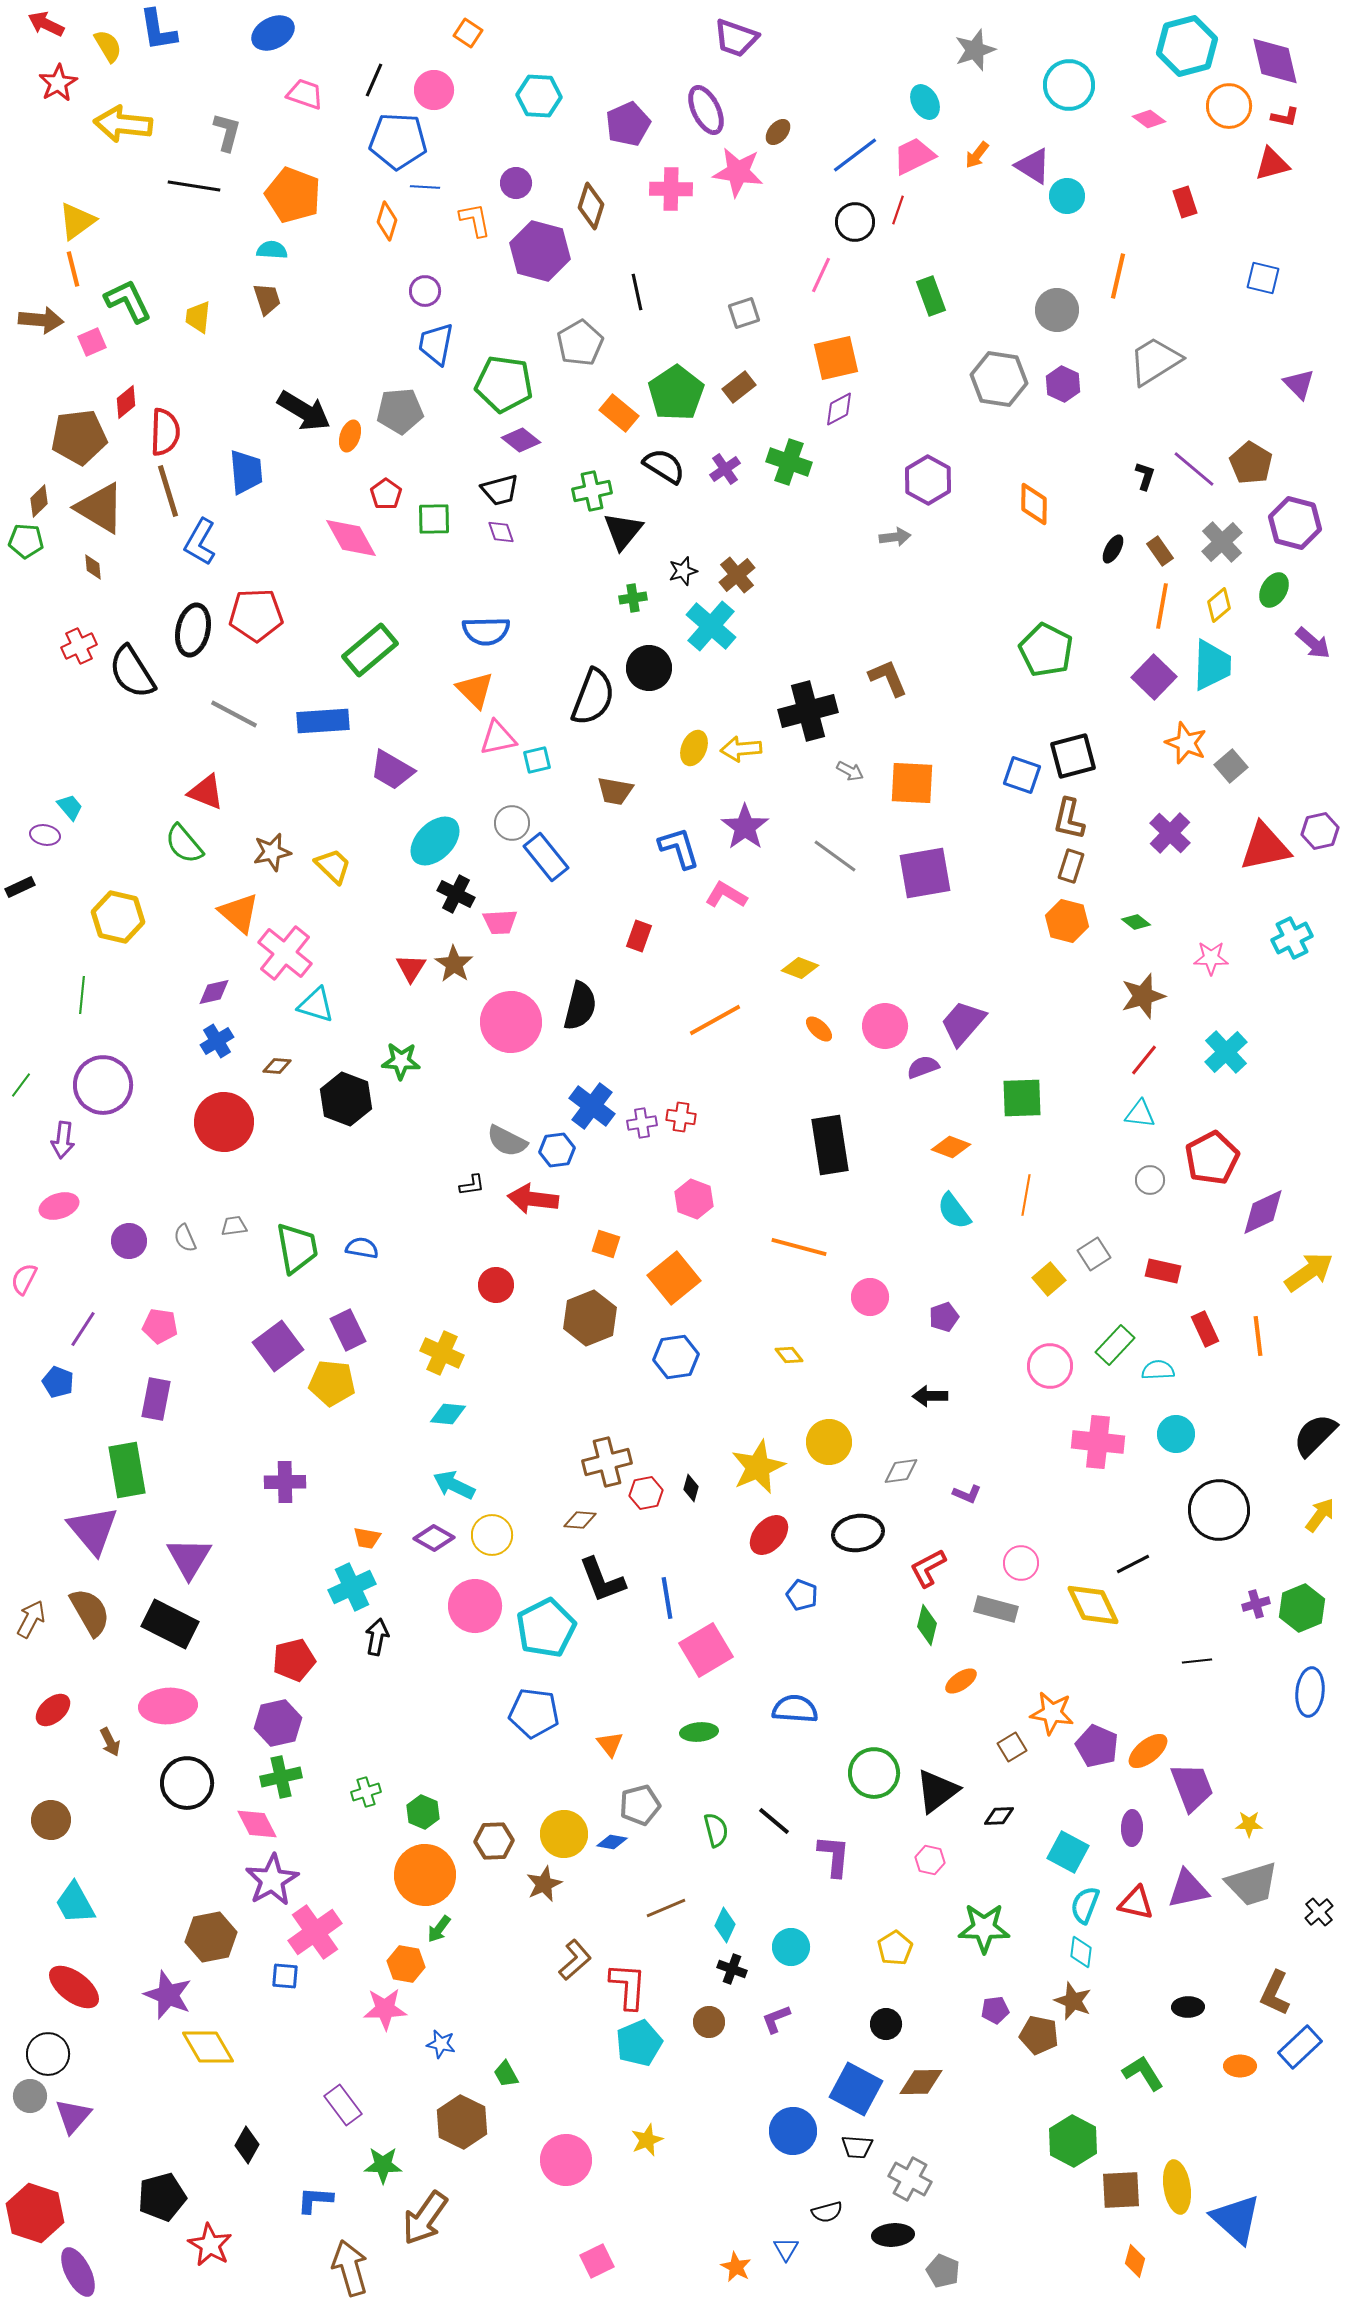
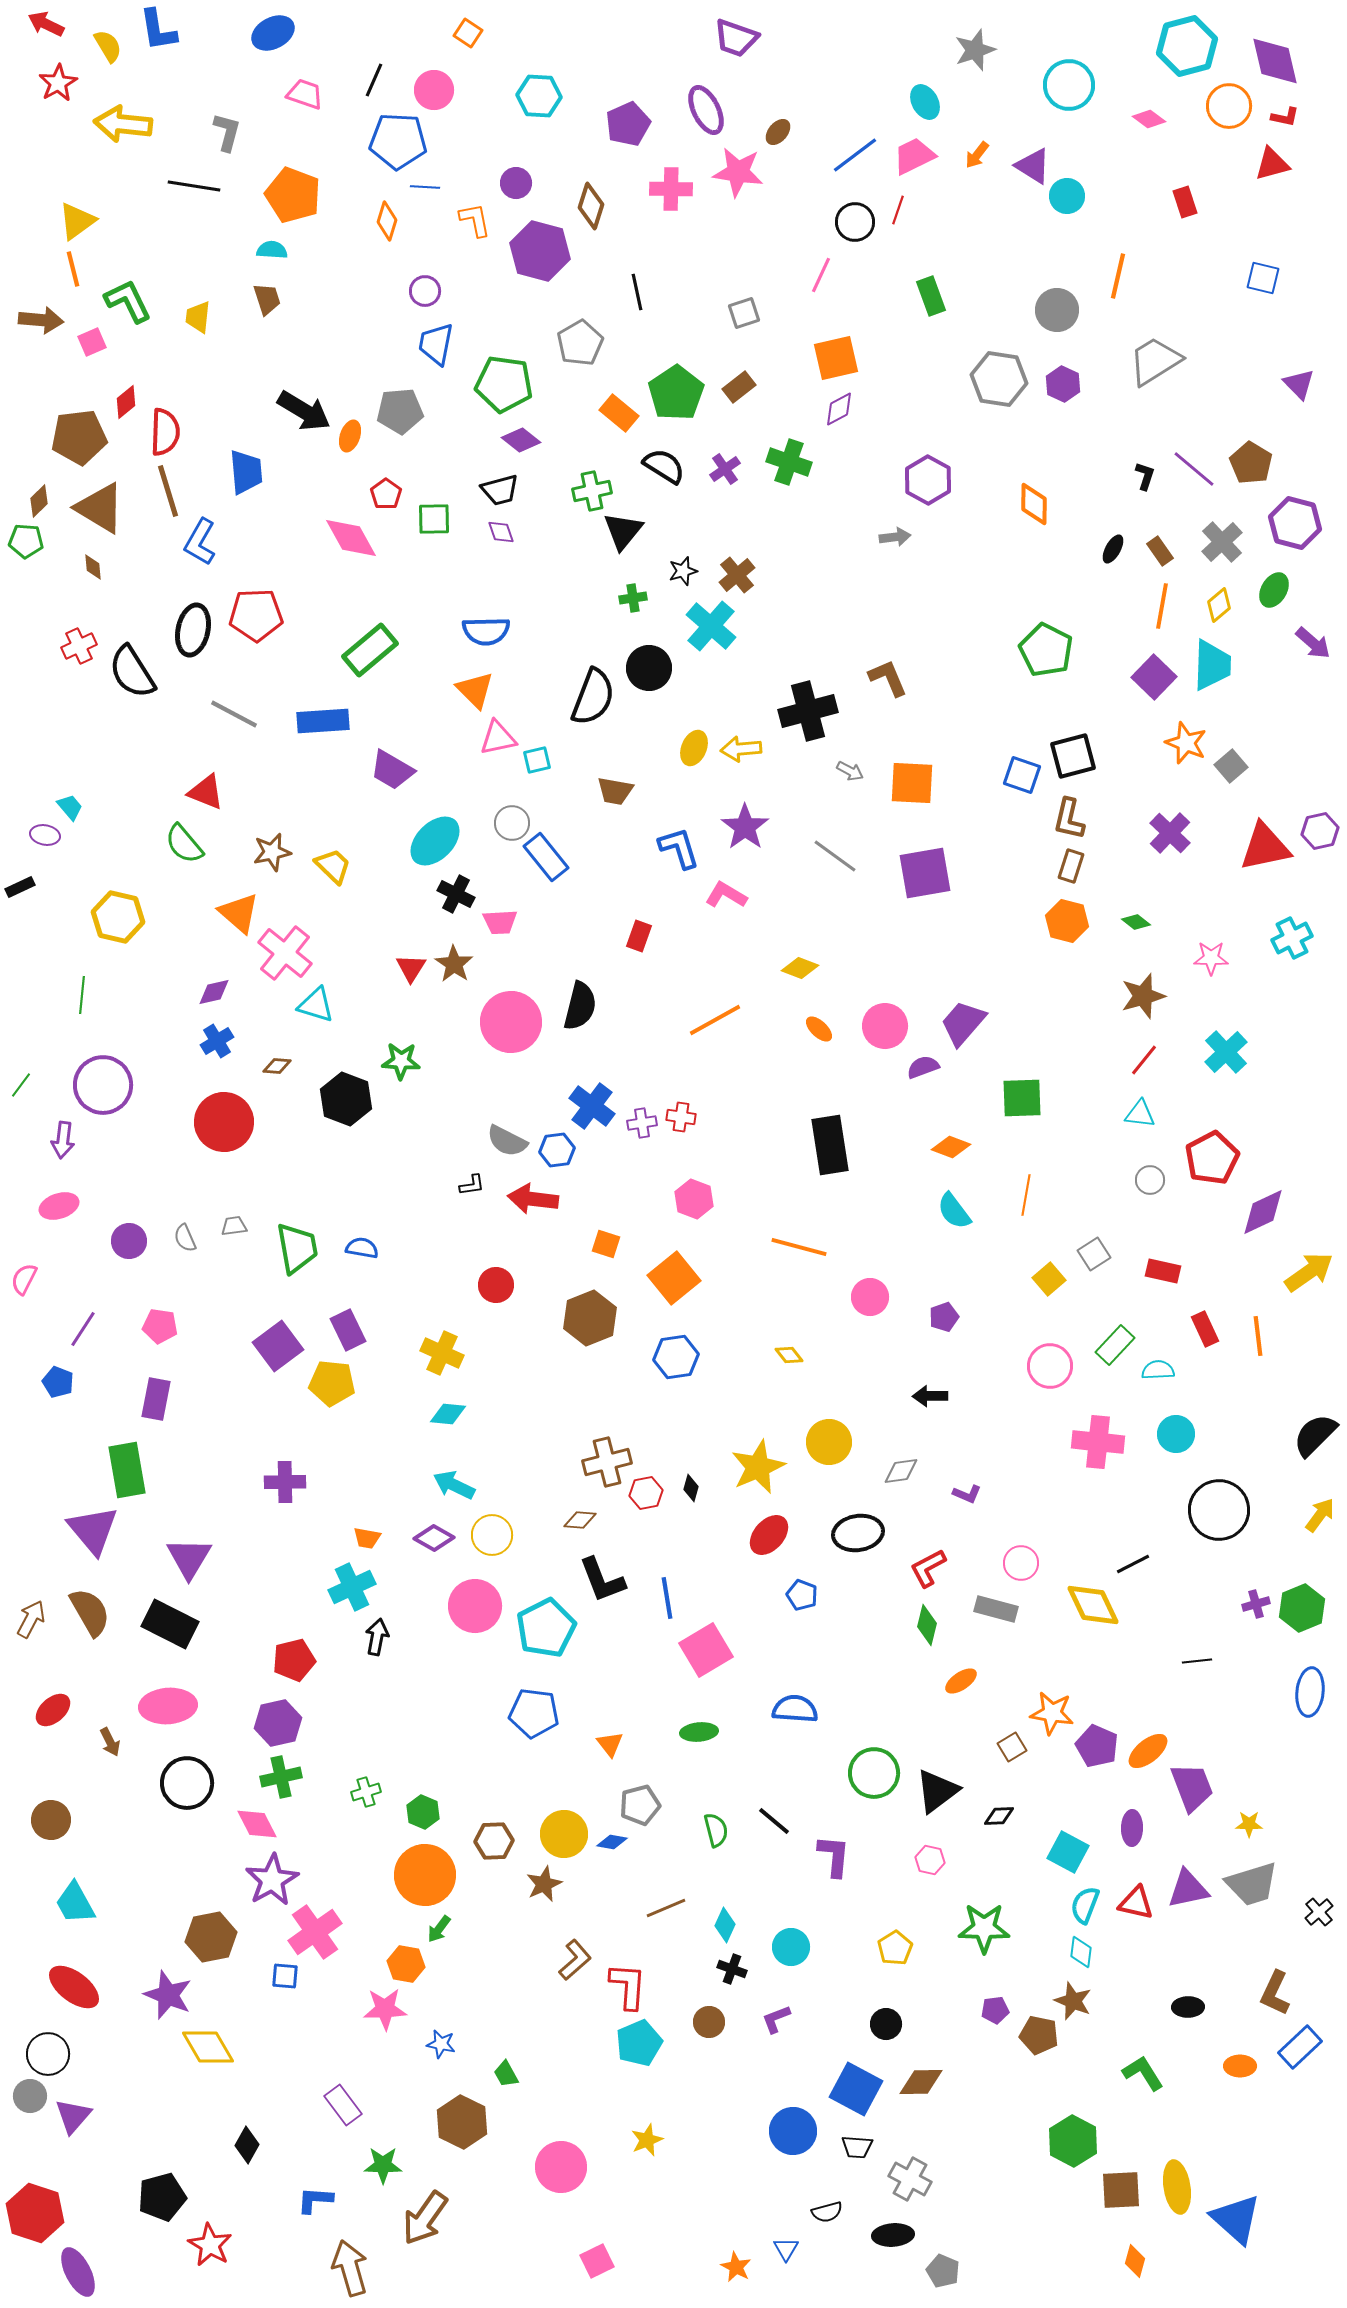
pink circle at (566, 2160): moved 5 px left, 7 px down
